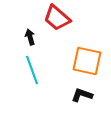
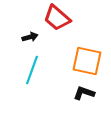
black arrow: rotated 91 degrees clockwise
cyan line: rotated 40 degrees clockwise
black L-shape: moved 2 px right, 2 px up
